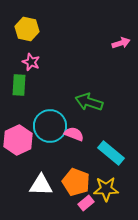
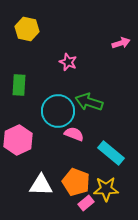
pink star: moved 37 px right
cyan circle: moved 8 px right, 15 px up
